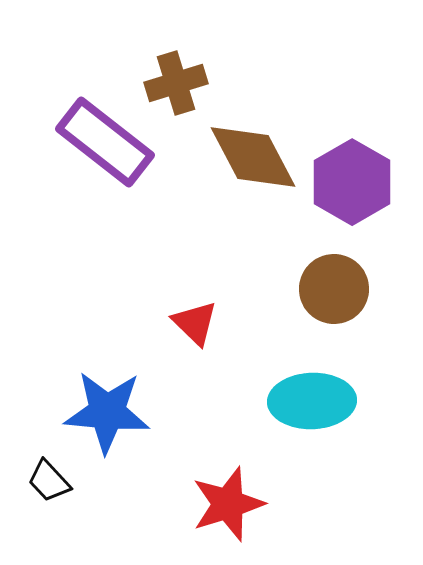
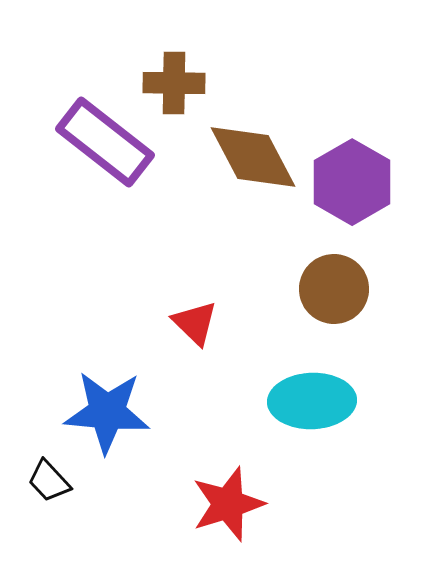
brown cross: moved 2 px left; rotated 18 degrees clockwise
